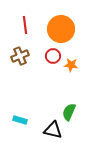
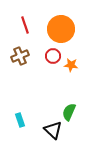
red line: rotated 12 degrees counterclockwise
cyan rectangle: rotated 56 degrees clockwise
black triangle: rotated 30 degrees clockwise
